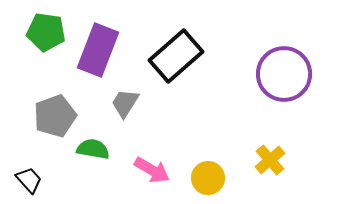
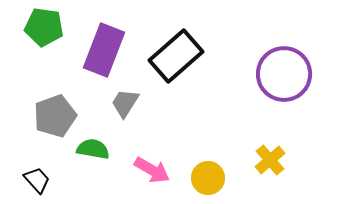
green pentagon: moved 2 px left, 5 px up
purple rectangle: moved 6 px right
black trapezoid: moved 8 px right
